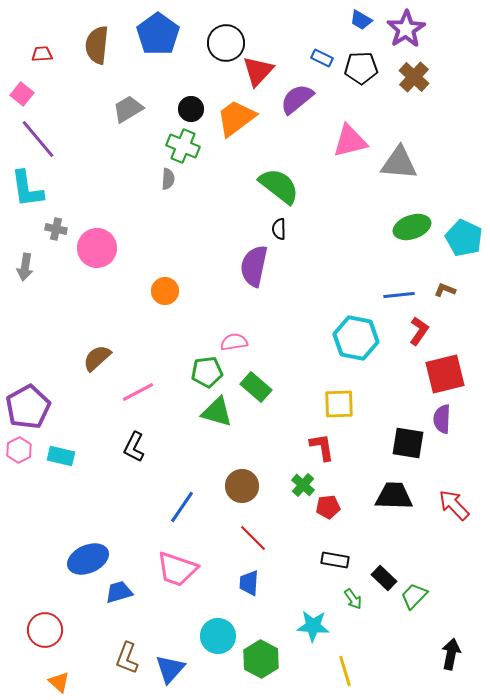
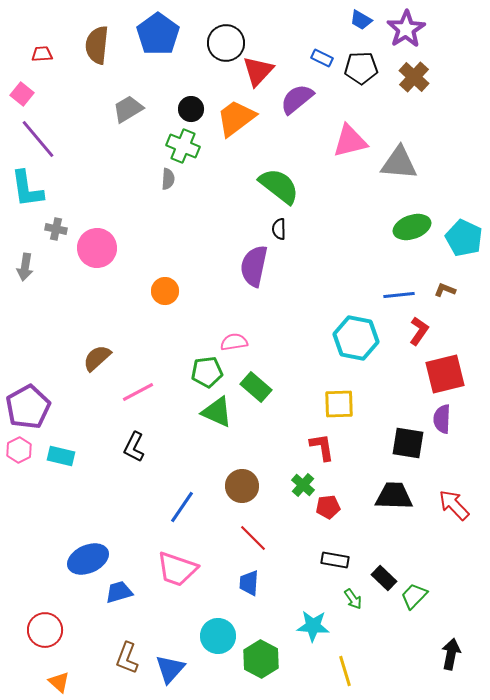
green triangle at (217, 412): rotated 8 degrees clockwise
